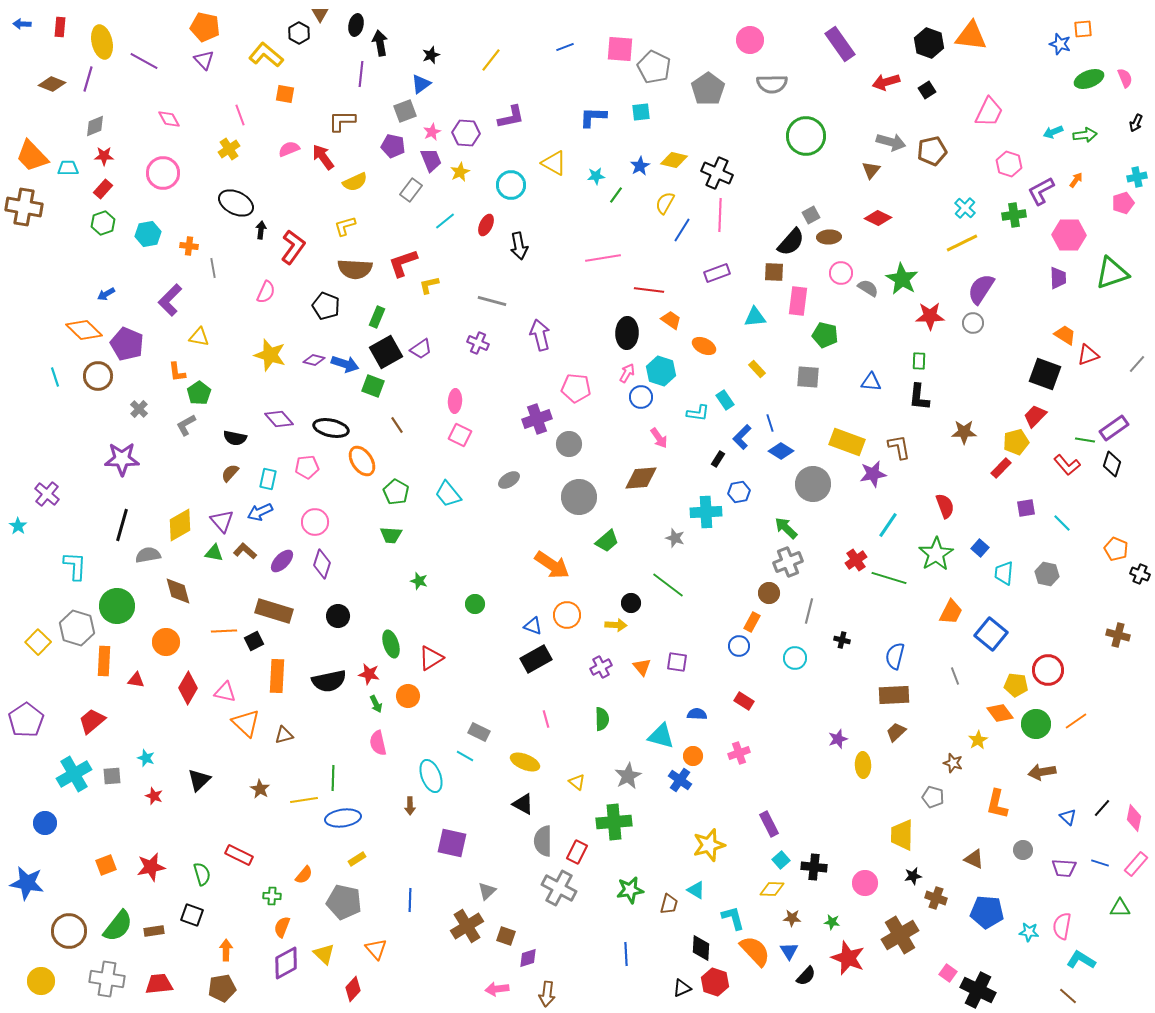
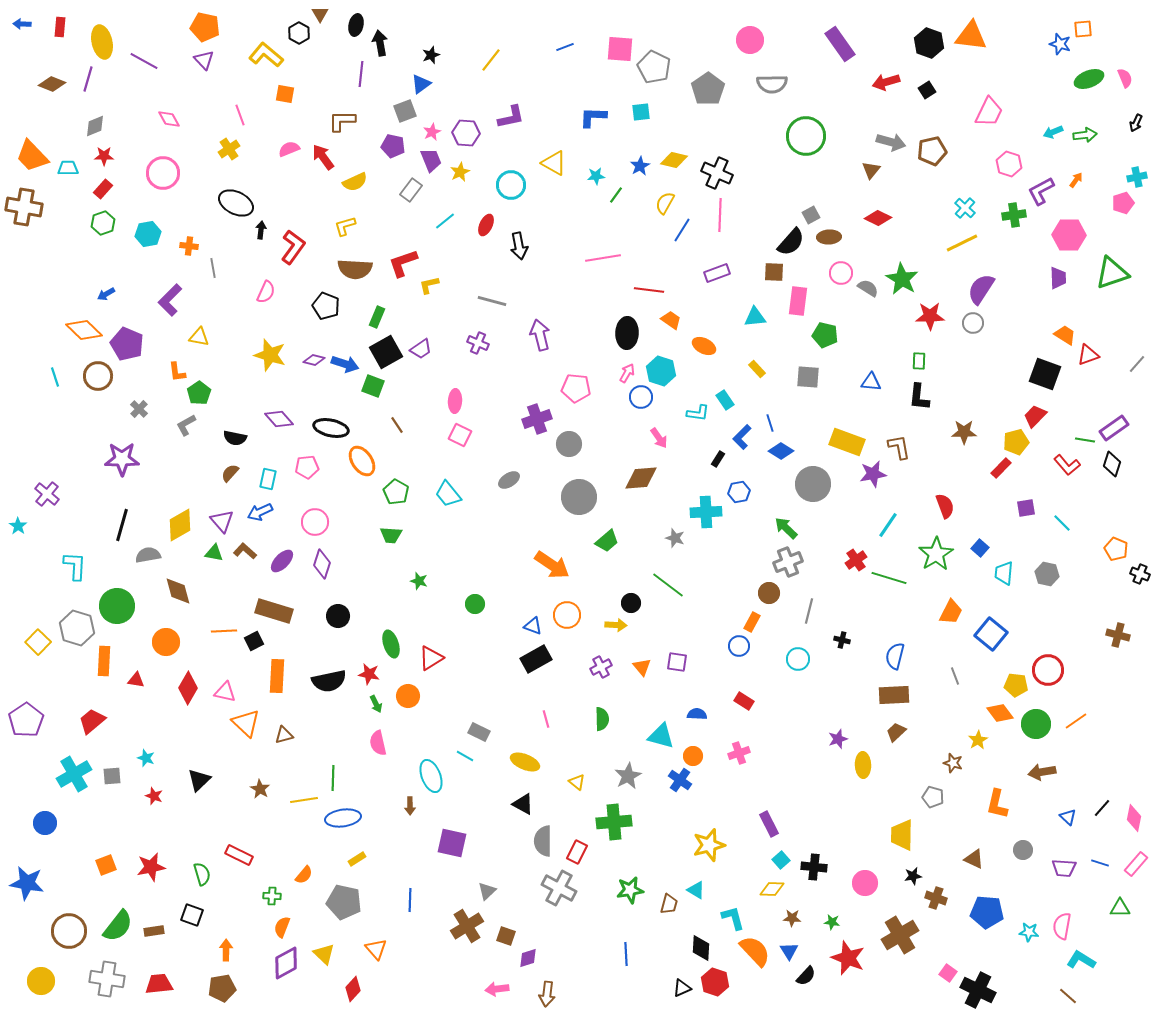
cyan circle at (795, 658): moved 3 px right, 1 px down
